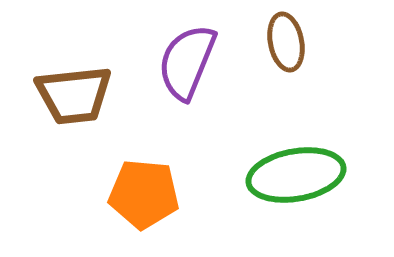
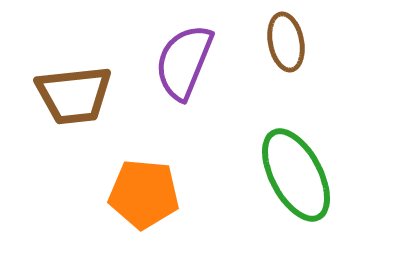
purple semicircle: moved 3 px left
green ellipse: rotated 72 degrees clockwise
